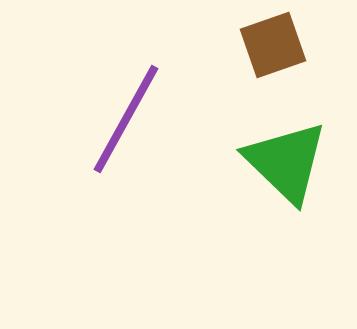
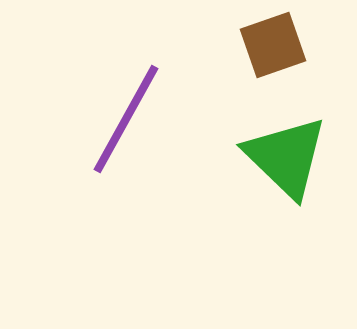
green triangle: moved 5 px up
